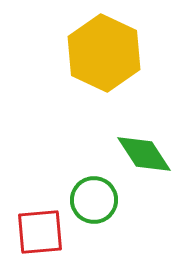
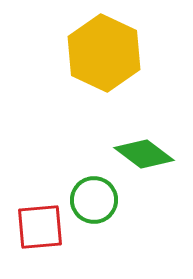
green diamond: rotated 20 degrees counterclockwise
red square: moved 5 px up
